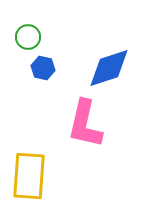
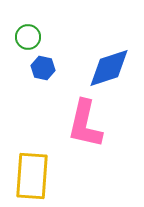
yellow rectangle: moved 3 px right
